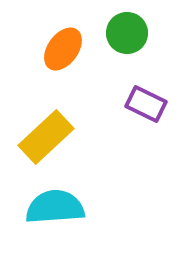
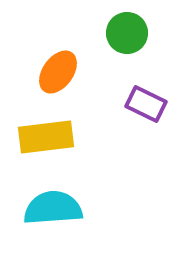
orange ellipse: moved 5 px left, 23 px down
yellow rectangle: rotated 36 degrees clockwise
cyan semicircle: moved 2 px left, 1 px down
